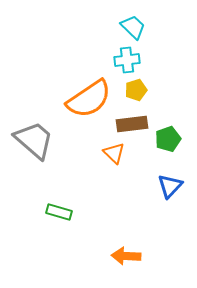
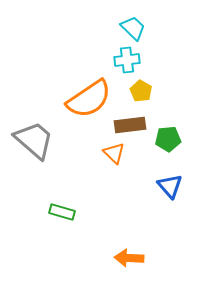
cyan trapezoid: moved 1 px down
yellow pentagon: moved 5 px right, 1 px down; rotated 25 degrees counterclockwise
brown rectangle: moved 2 px left, 1 px down
green pentagon: rotated 15 degrees clockwise
blue triangle: rotated 24 degrees counterclockwise
green rectangle: moved 3 px right
orange arrow: moved 3 px right, 2 px down
